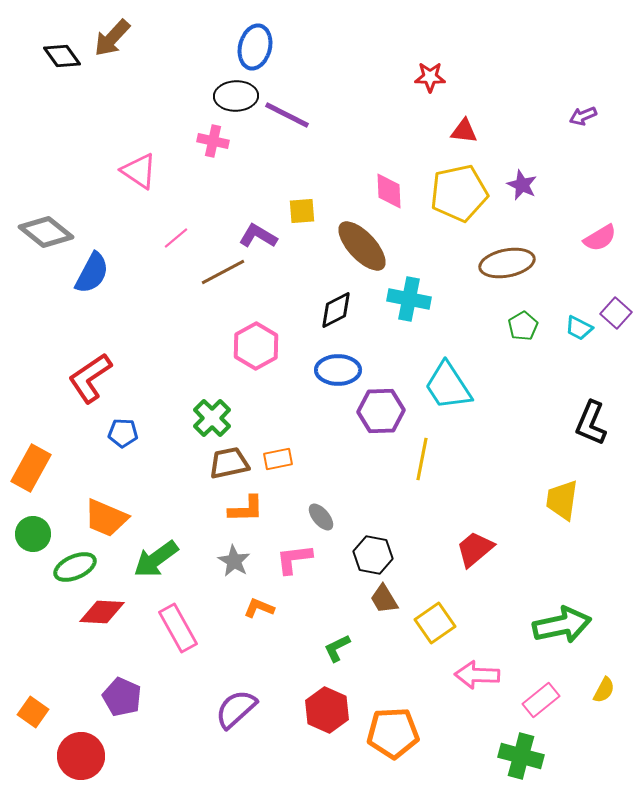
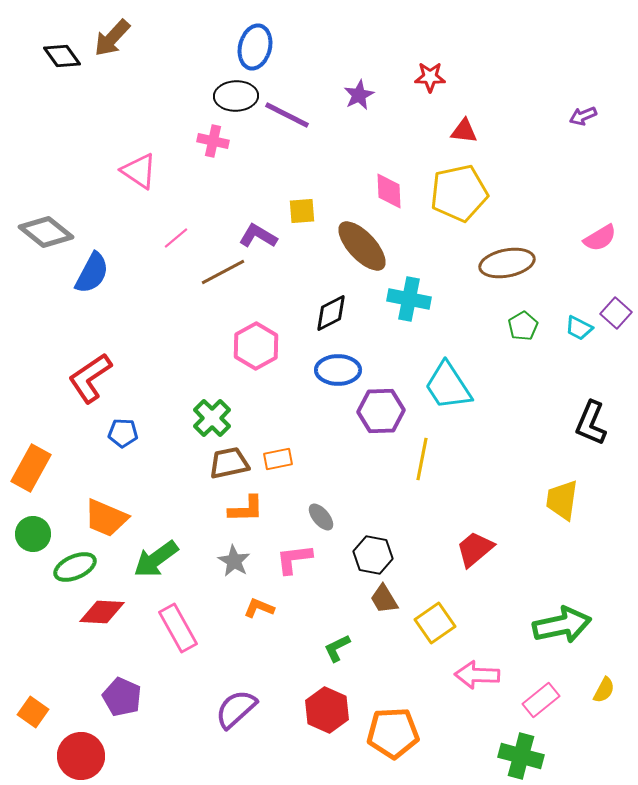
purple star at (522, 185): moved 163 px left, 90 px up; rotated 20 degrees clockwise
black diamond at (336, 310): moved 5 px left, 3 px down
